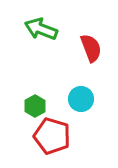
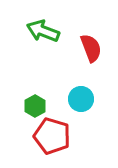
green arrow: moved 2 px right, 2 px down
